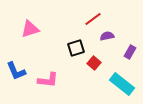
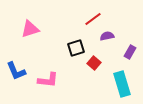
cyan rectangle: rotated 35 degrees clockwise
